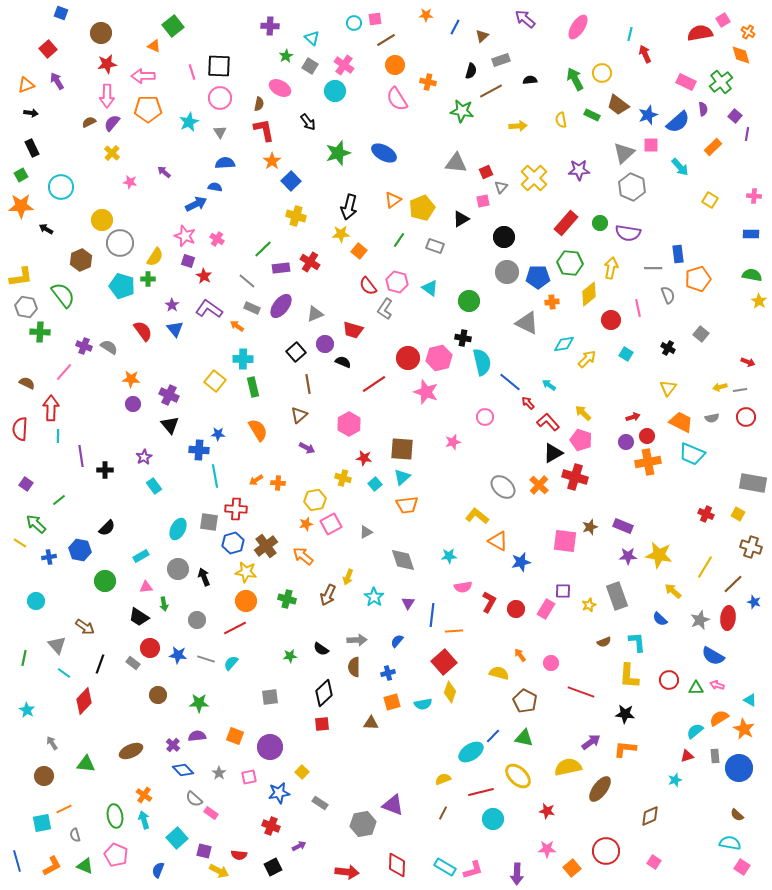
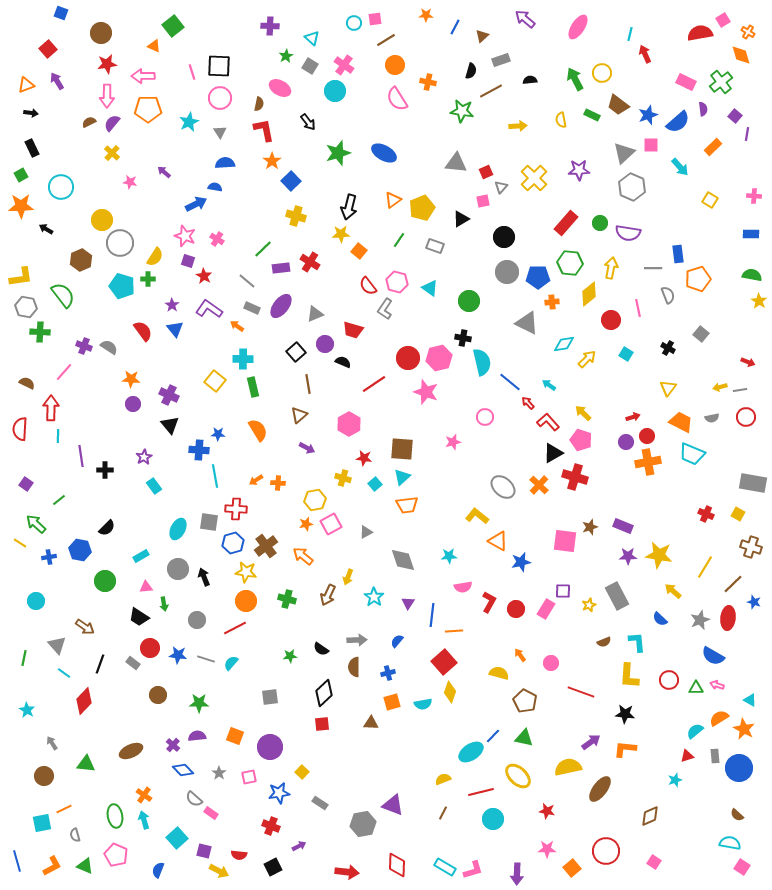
gray rectangle at (617, 596): rotated 8 degrees counterclockwise
